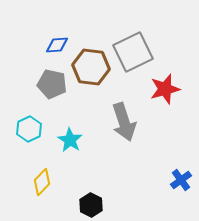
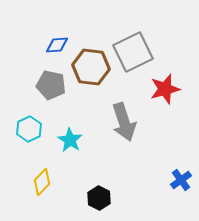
gray pentagon: moved 1 px left, 1 px down
black hexagon: moved 8 px right, 7 px up
